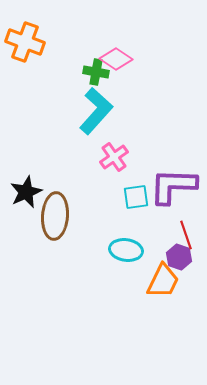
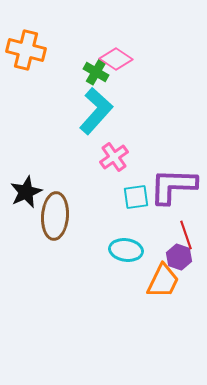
orange cross: moved 1 px right, 8 px down; rotated 6 degrees counterclockwise
green cross: rotated 20 degrees clockwise
